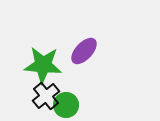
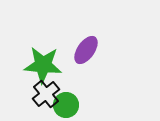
purple ellipse: moved 2 px right, 1 px up; rotated 8 degrees counterclockwise
black cross: moved 2 px up
